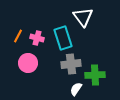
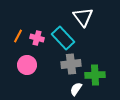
cyan rectangle: rotated 25 degrees counterclockwise
pink circle: moved 1 px left, 2 px down
